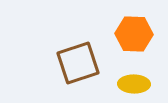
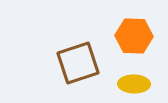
orange hexagon: moved 2 px down
